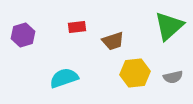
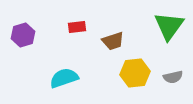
green triangle: rotated 12 degrees counterclockwise
